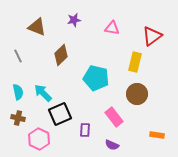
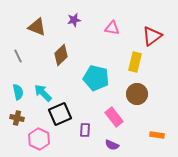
brown cross: moved 1 px left
